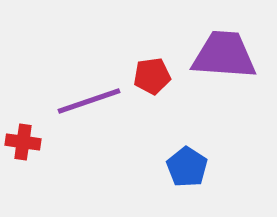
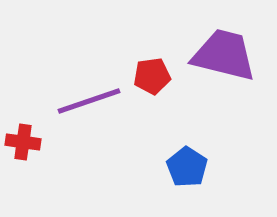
purple trapezoid: rotated 10 degrees clockwise
